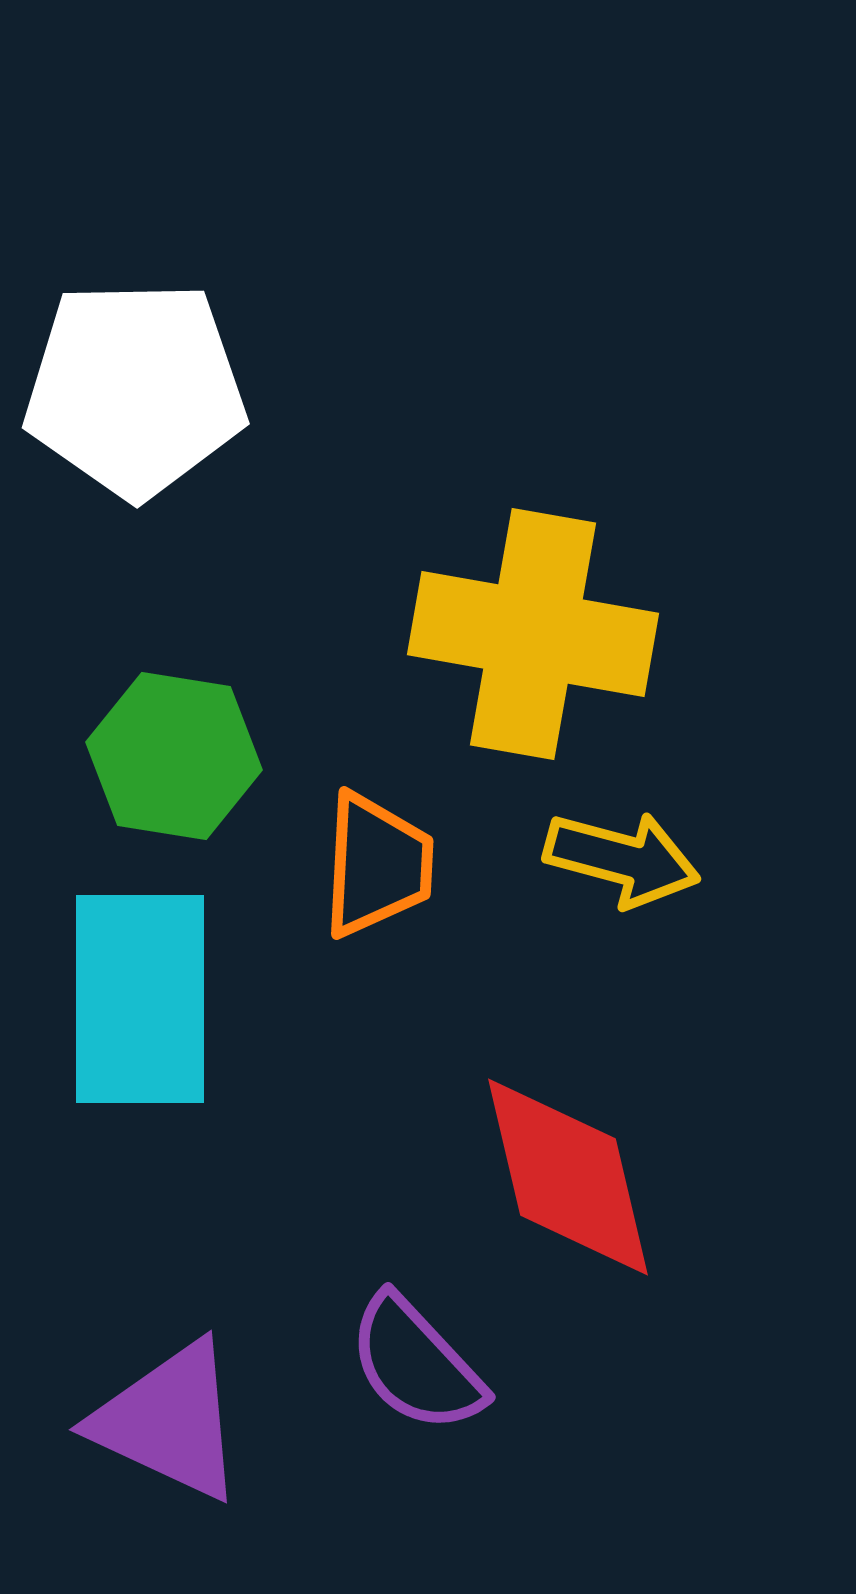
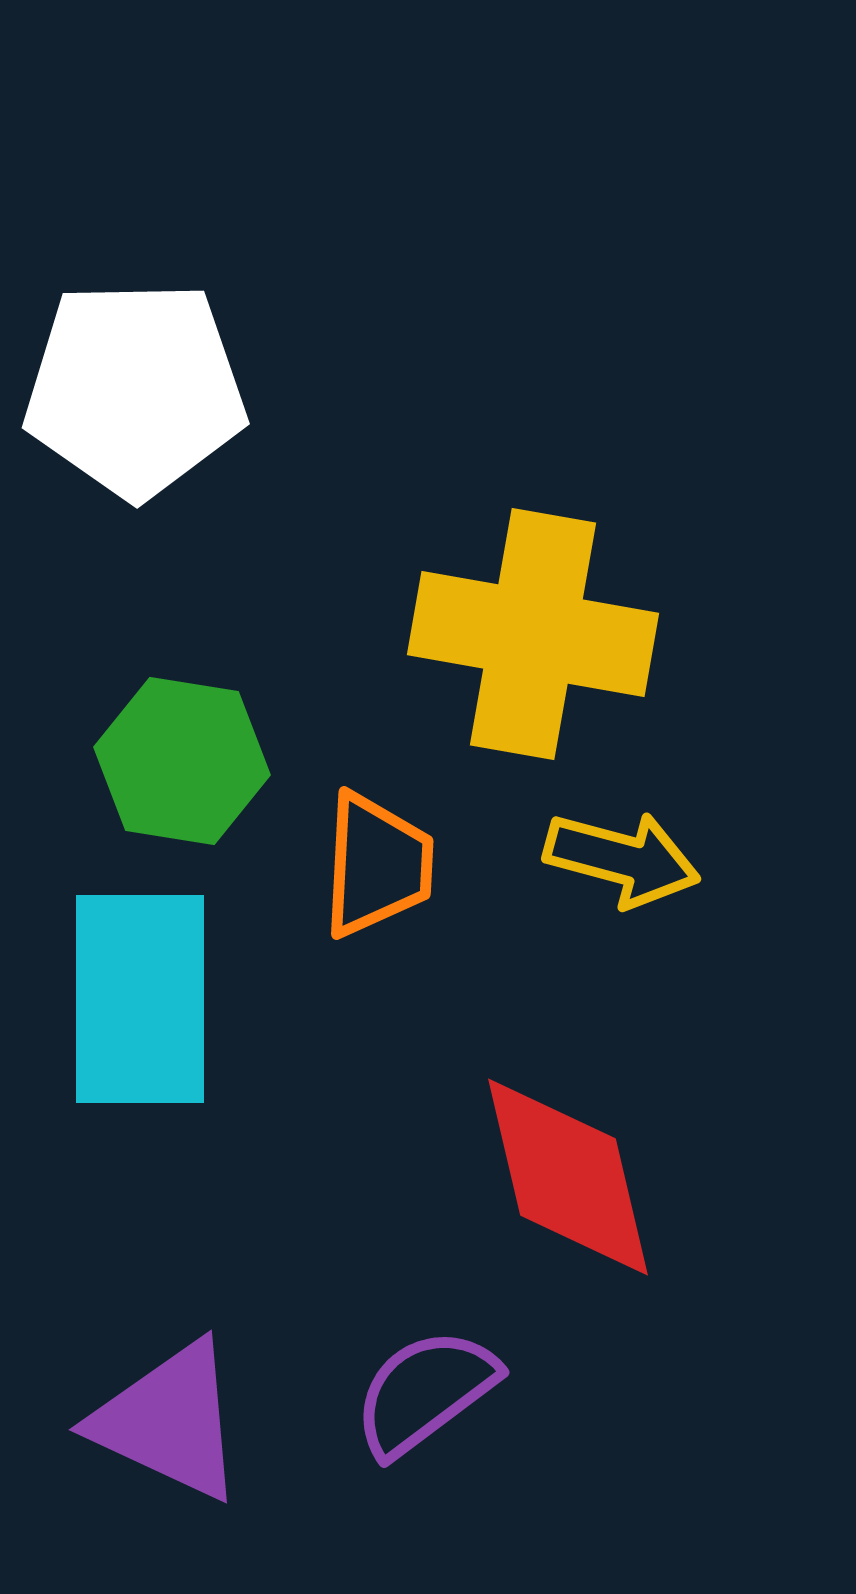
green hexagon: moved 8 px right, 5 px down
purple semicircle: moved 9 px right, 28 px down; rotated 96 degrees clockwise
